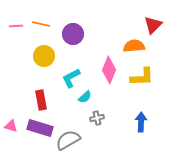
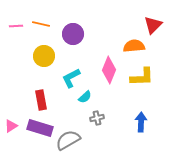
pink triangle: rotated 48 degrees counterclockwise
